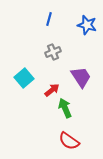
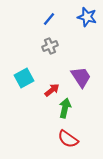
blue line: rotated 24 degrees clockwise
blue star: moved 8 px up
gray cross: moved 3 px left, 6 px up
cyan square: rotated 12 degrees clockwise
green arrow: rotated 36 degrees clockwise
red semicircle: moved 1 px left, 2 px up
